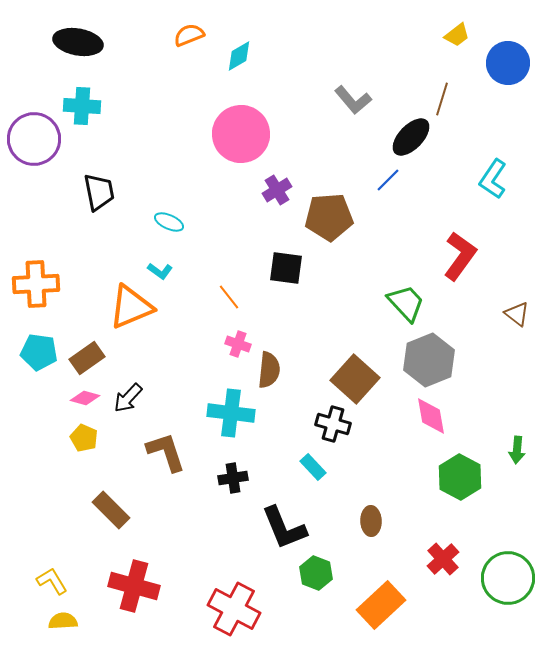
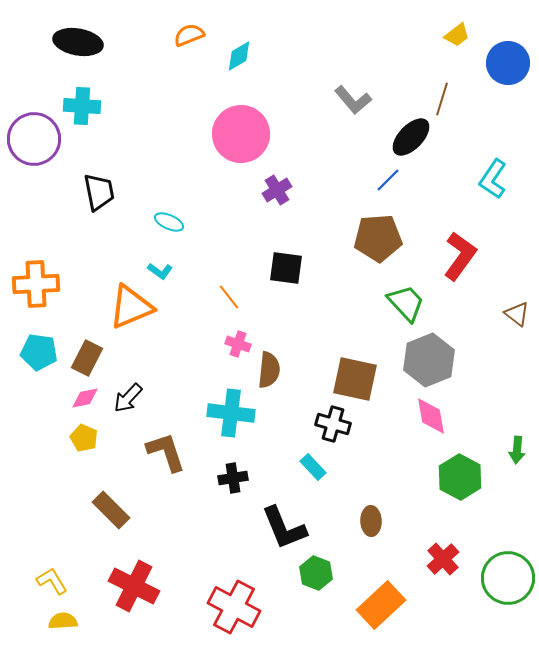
brown pentagon at (329, 217): moved 49 px right, 21 px down
brown rectangle at (87, 358): rotated 28 degrees counterclockwise
brown square at (355, 379): rotated 30 degrees counterclockwise
pink diamond at (85, 398): rotated 28 degrees counterclockwise
red cross at (134, 586): rotated 12 degrees clockwise
red cross at (234, 609): moved 2 px up
